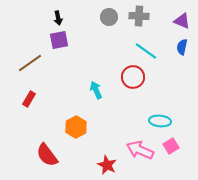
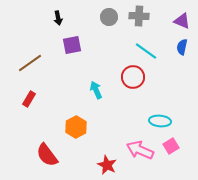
purple square: moved 13 px right, 5 px down
